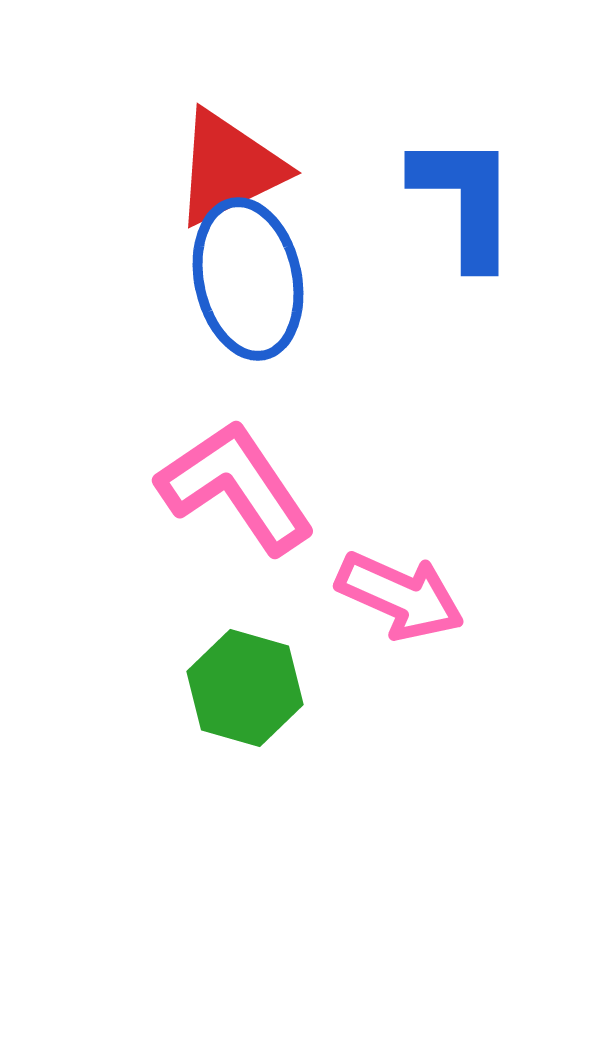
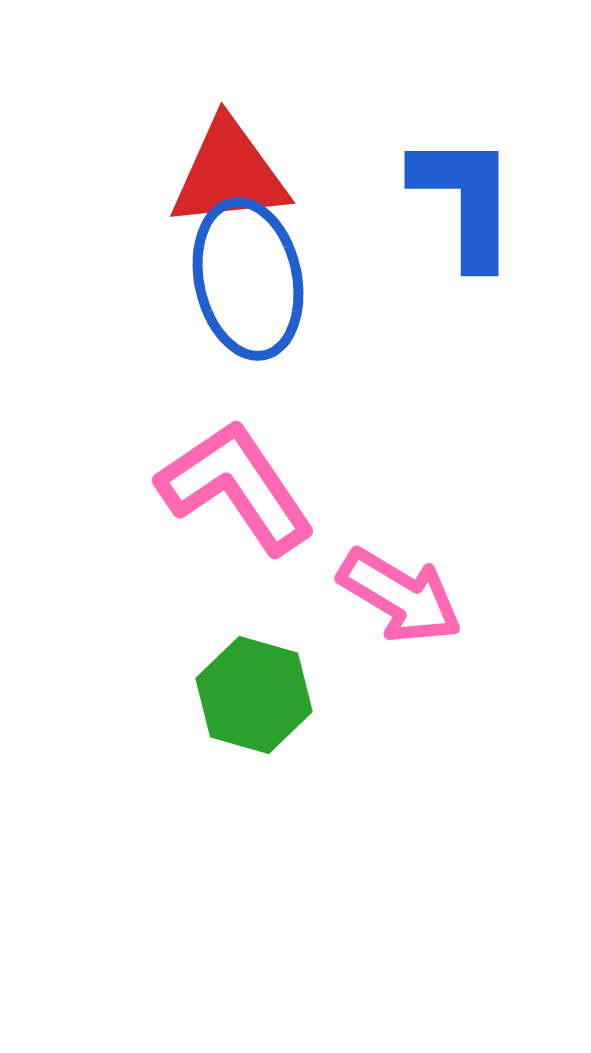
red triangle: moved 6 px down; rotated 20 degrees clockwise
pink arrow: rotated 7 degrees clockwise
green hexagon: moved 9 px right, 7 px down
